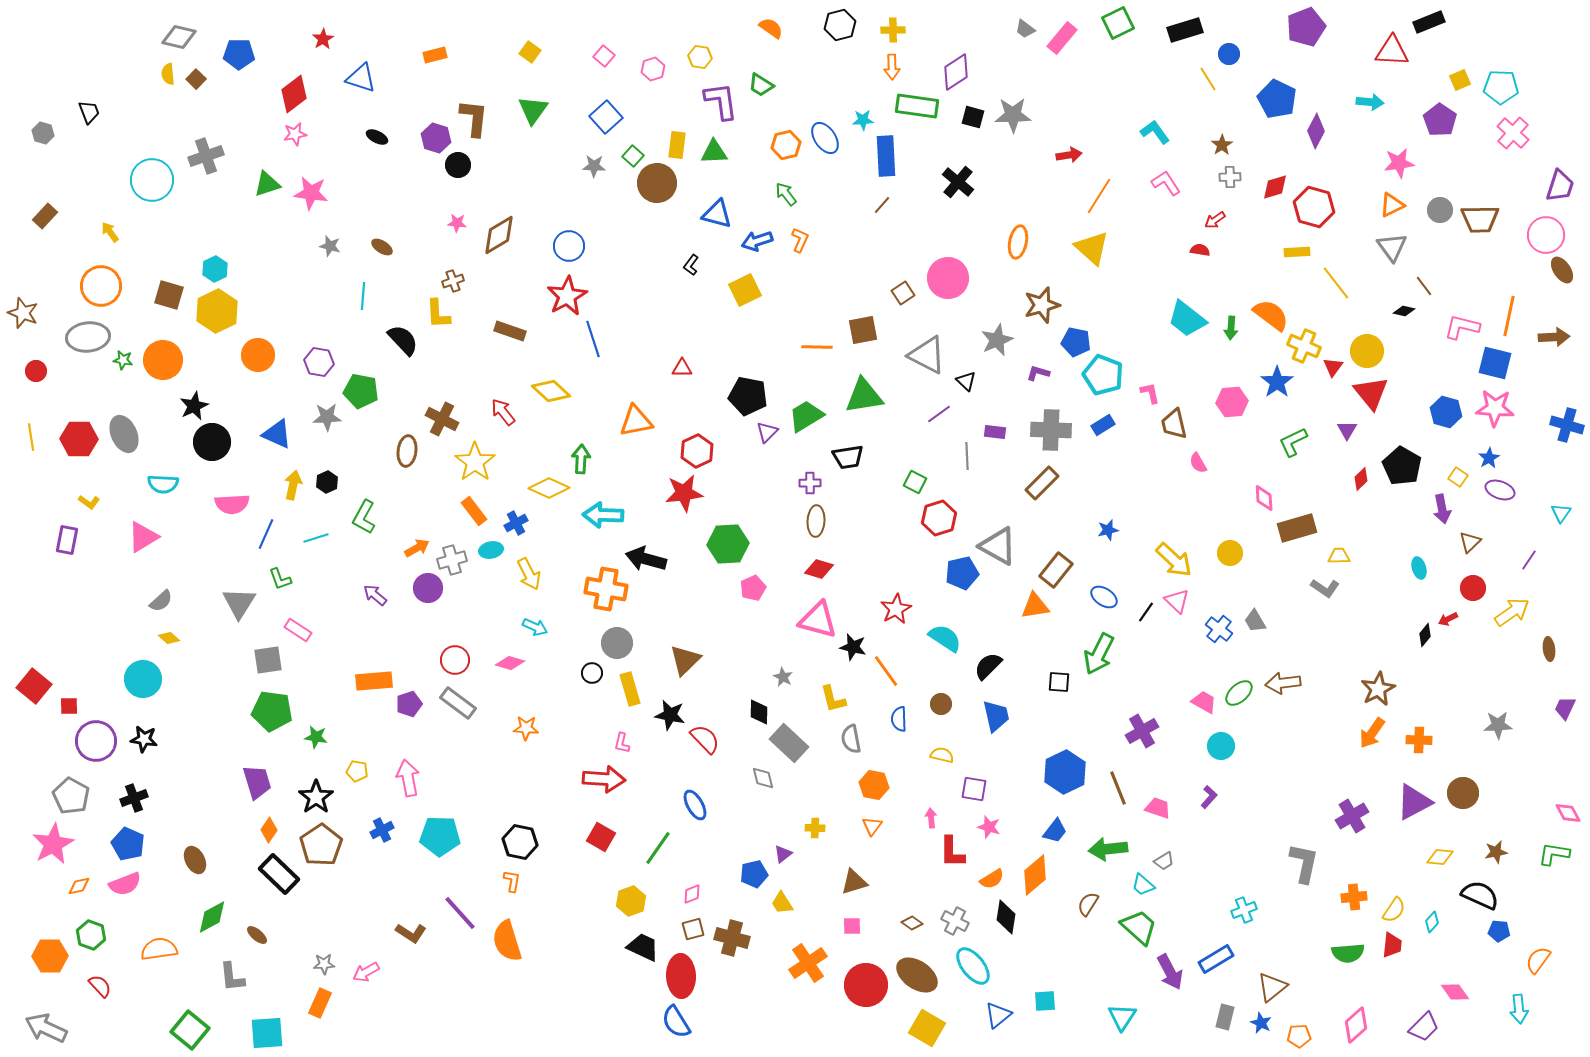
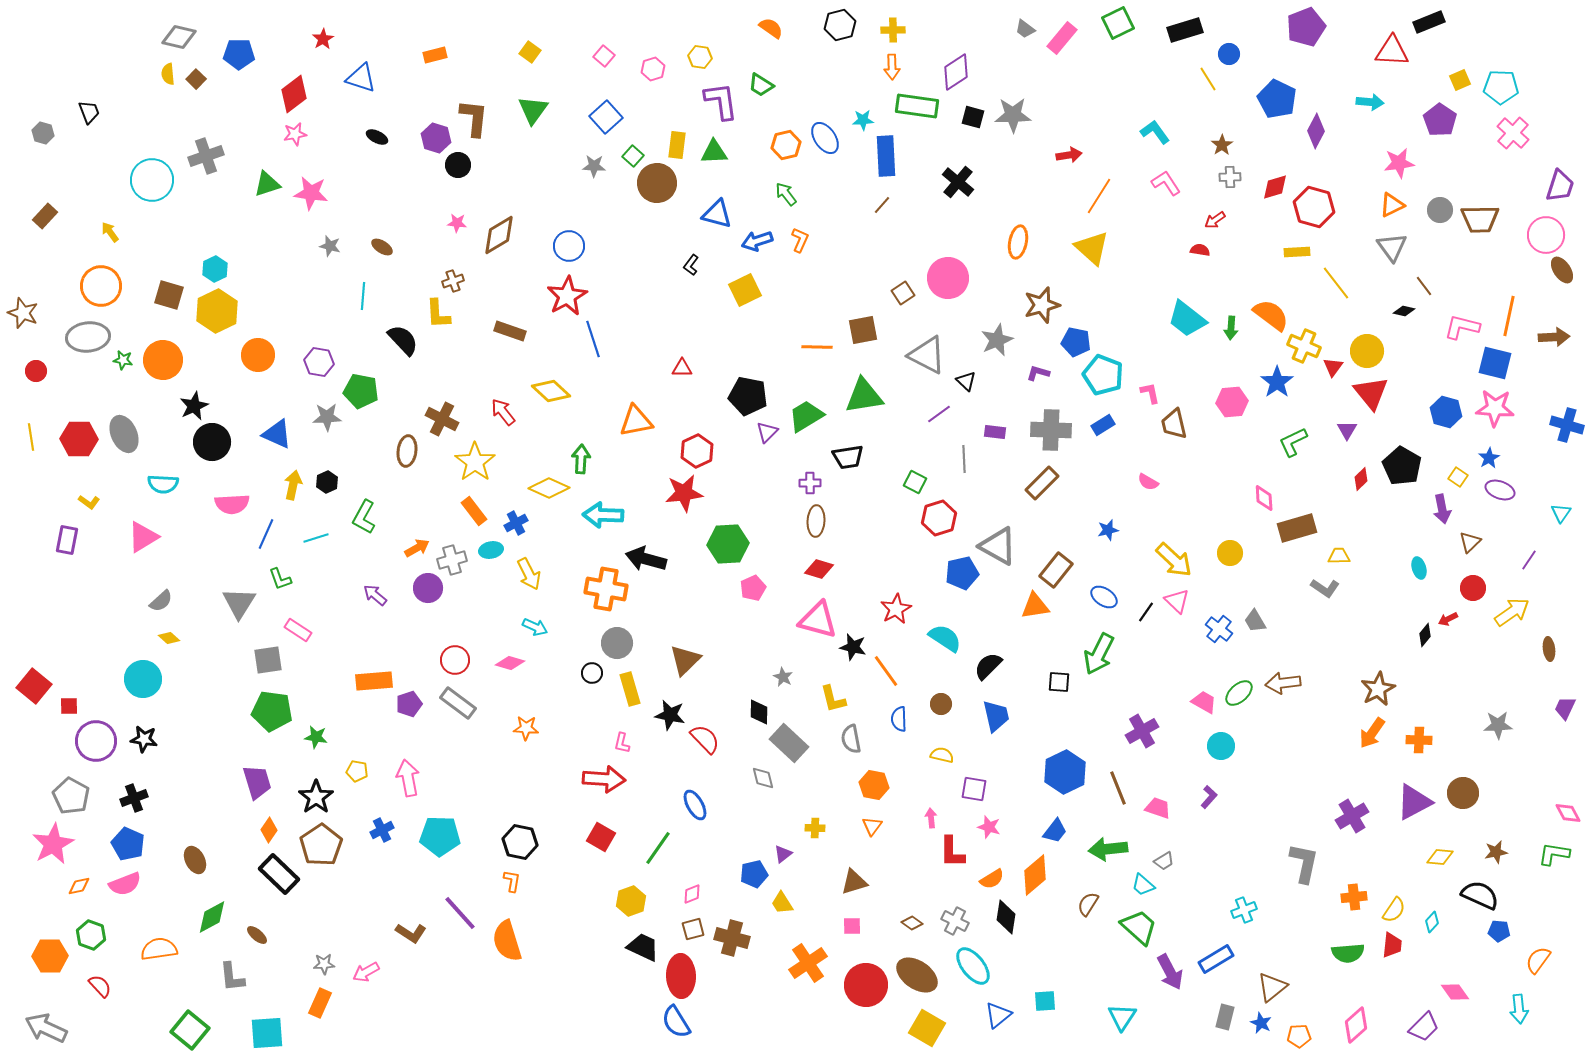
gray line at (967, 456): moved 3 px left, 3 px down
pink semicircle at (1198, 463): moved 50 px left, 19 px down; rotated 30 degrees counterclockwise
